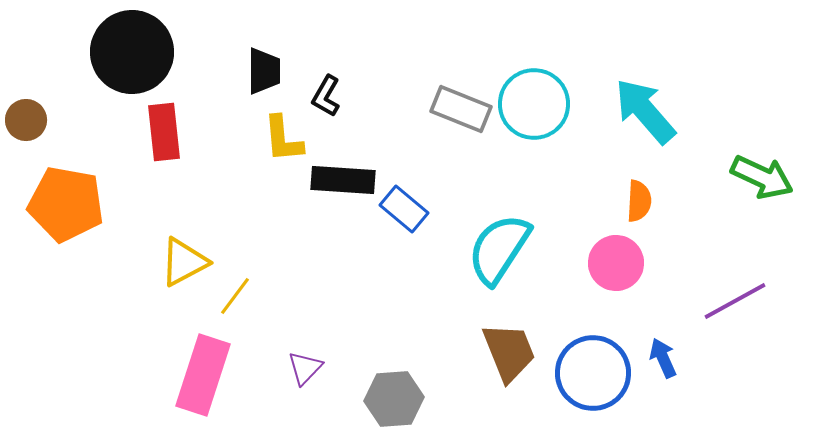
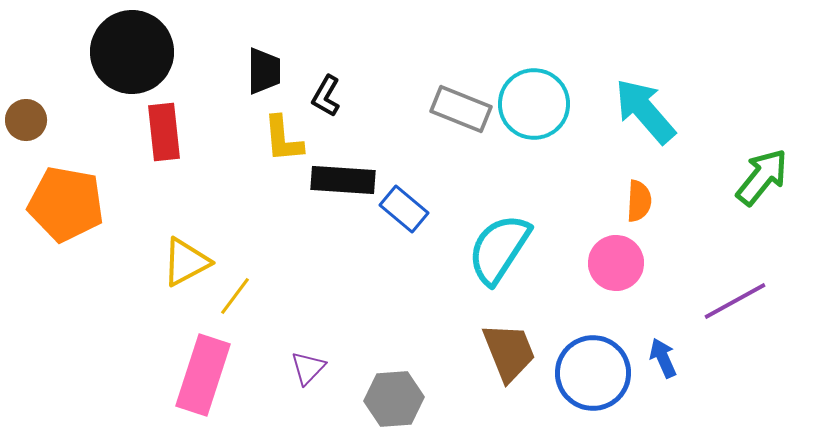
green arrow: rotated 76 degrees counterclockwise
yellow triangle: moved 2 px right
purple triangle: moved 3 px right
